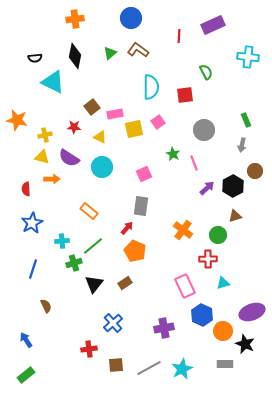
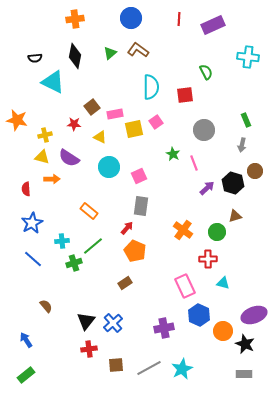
red line at (179, 36): moved 17 px up
pink square at (158, 122): moved 2 px left
red star at (74, 127): moved 3 px up
cyan circle at (102, 167): moved 7 px right
pink square at (144, 174): moved 5 px left, 2 px down
black hexagon at (233, 186): moved 3 px up; rotated 15 degrees counterclockwise
green circle at (218, 235): moved 1 px left, 3 px up
blue line at (33, 269): moved 10 px up; rotated 66 degrees counterclockwise
cyan triangle at (223, 283): rotated 32 degrees clockwise
black triangle at (94, 284): moved 8 px left, 37 px down
brown semicircle at (46, 306): rotated 16 degrees counterclockwise
purple ellipse at (252, 312): moved 2 px right, 3 px down
blue hexagon at (202, 315): moved 3 px left
gray rectangle at (225, 364): moved 19 px right, 10 px down
